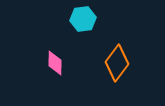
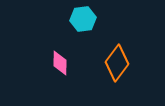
pink diamond: moved 5 px right
